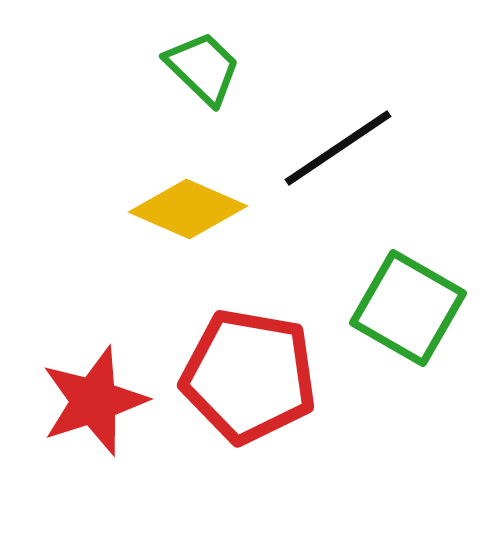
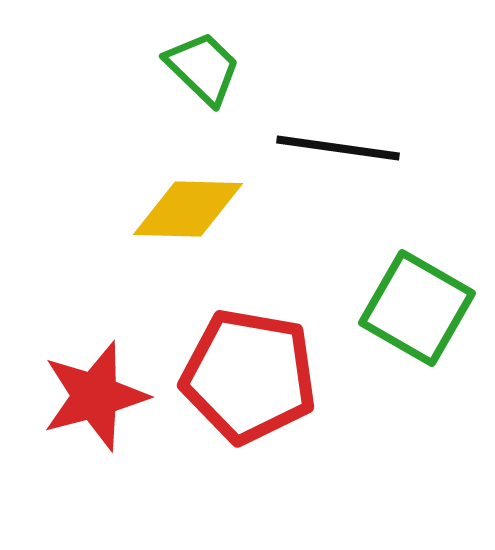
black line: rotated 42 degrees clockwise
yellow diamond: rotated 22 degrees counterclockwise
green square: moved 9 px right
red star: moved 1 px right, 5 px up; rotated 3 degrees clockwise
